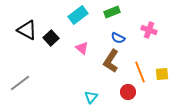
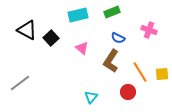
cyan rectangle: rotated 24 degrees clockwise
orange line: rotated 10 degrees counterclockwise
